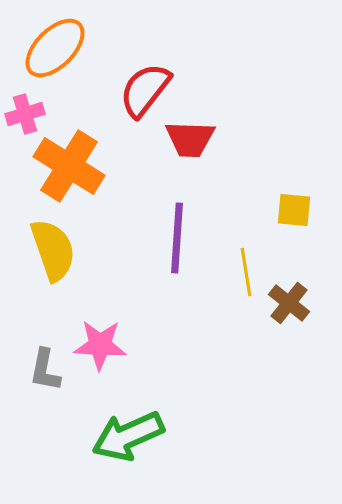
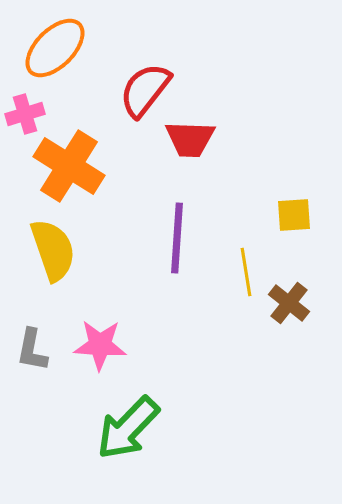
yellow square: moved 5 px down; rotated 9 degrees counterclockwise
gray L-shape: moved 13 px left, 20 px up
green arrow: moved 8 px up; rotated 22 degrees counterclockwise
